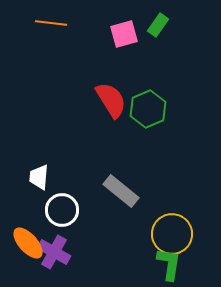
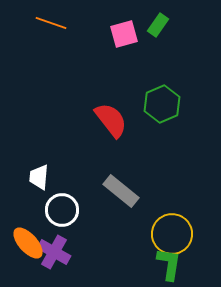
orange line: rotated 12 degrees clockwise
red semicircle: moved 20 px down; rotated 6 degrees counterclockwise
green hexagon: moved 14 px right, 5 px up
